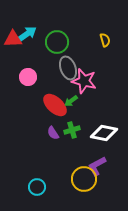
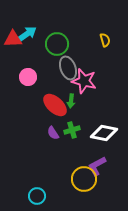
green circle: moved 2 px down
green arrow: rotated 48 degrees counterclockwise
cyan circle: moved 9 px down
